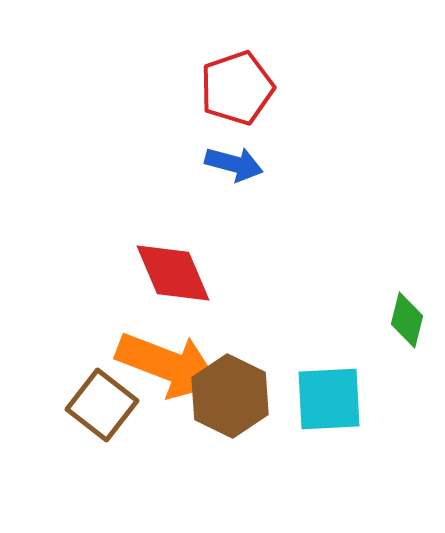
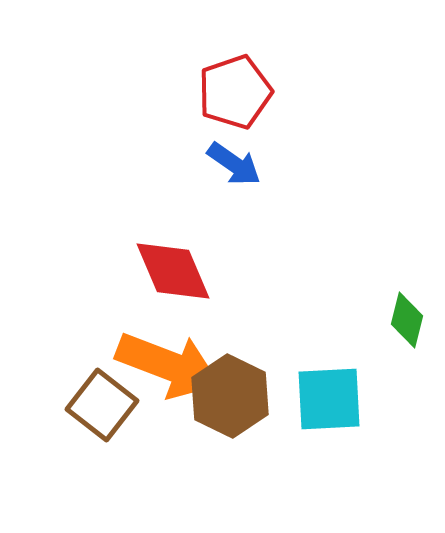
red pentagon: moved 2 px left, 4 px down
blue arrow: rotated 20 degrees clockwise
red diamond: moved 2 px up
